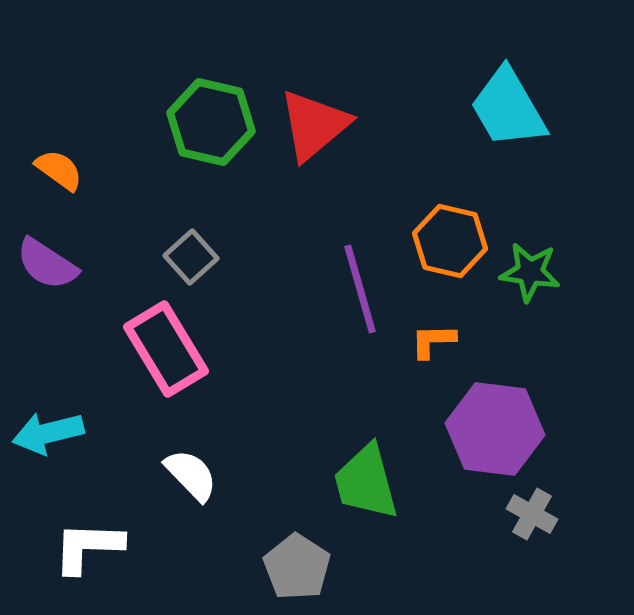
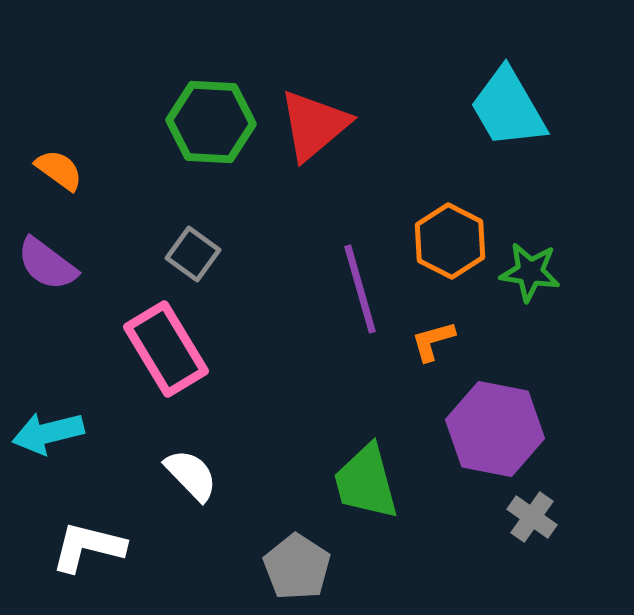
green hexagon: rotated 10 degrees counterclockwise
orange hexagon: rotated 14 degrees clockwise
gray square: moved 2 px right, 3 px up; rotated 12 degrees counterclockwise
purple semicircle: rotated 4 degrees clockwise
orange L-shape: rotated 15 degrees counterclockwise
purple hexagon: rotated 4 degrees clockwise
gray cross: moved 3 px down; rotated 6 degrees clockwise
white L-shape: rotated 12 degrees clockwise
